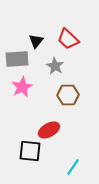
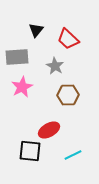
black triangle: moved 11 px up
gray rectangle: moved 2 px up
cyan line: moved 12 px up; rotated 30 degrees clockwise
